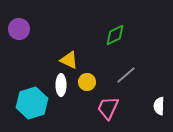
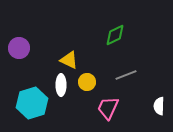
purple circle: moved 19 px down
gray line: rotated 20 degrees clockwise
